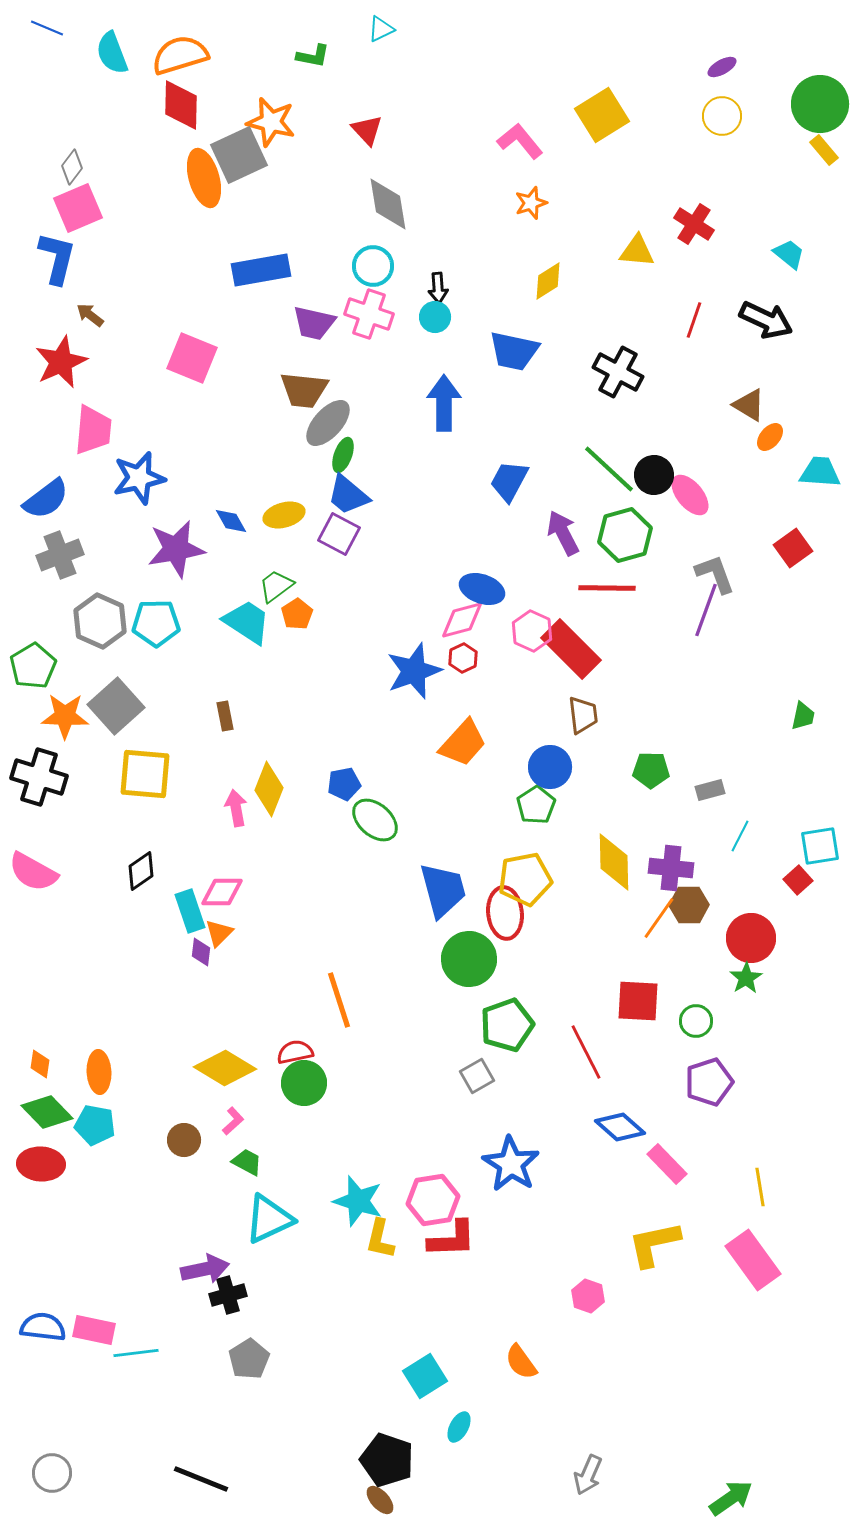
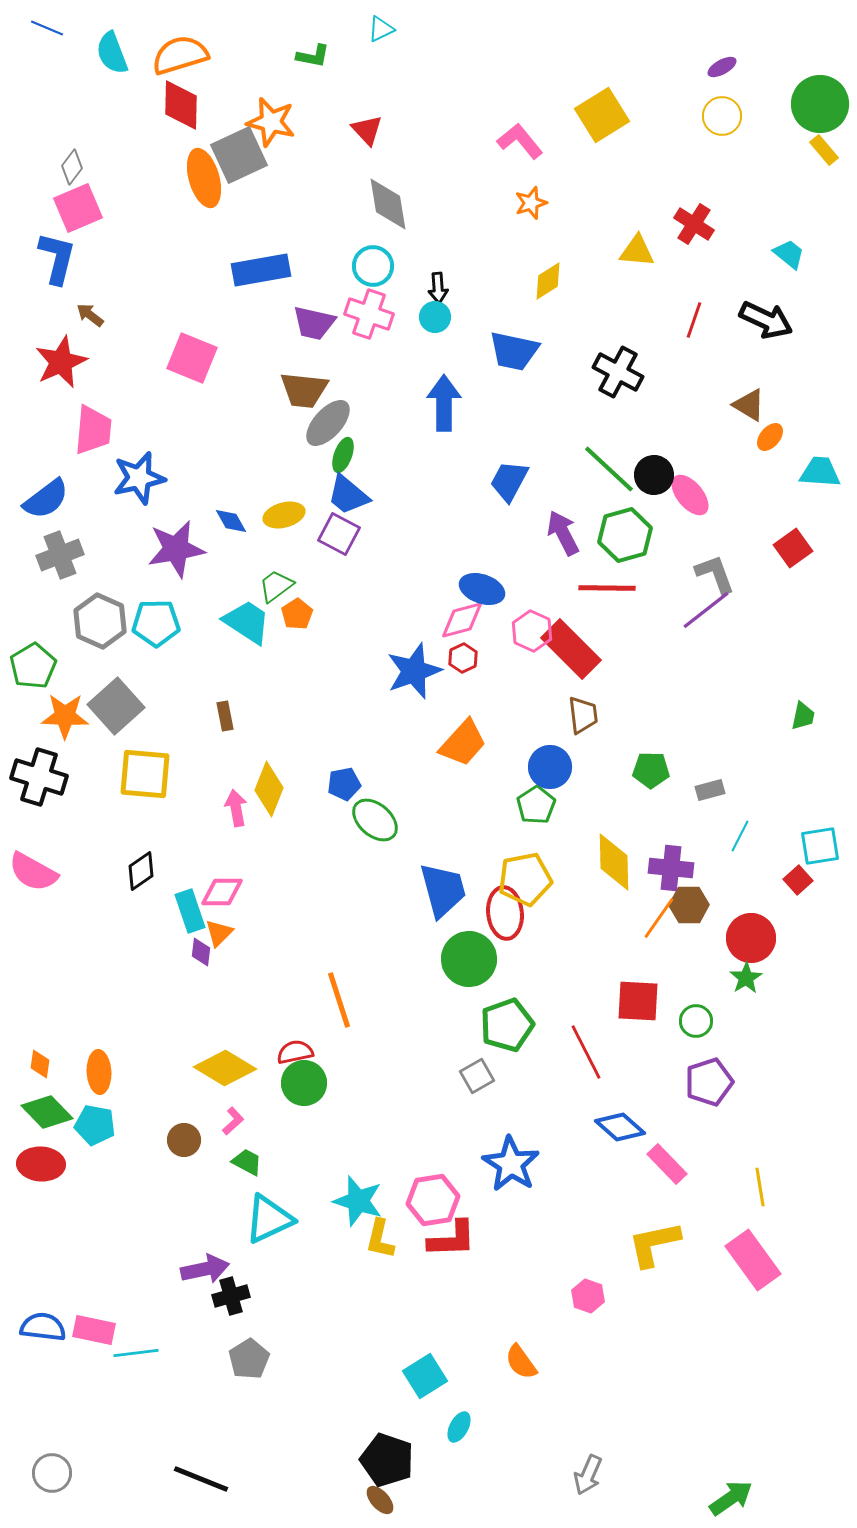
purple line at (706, 610): rotated 32 degrees clockwise
black cross at (228, 1295): moved 3 px right, 1 px down
